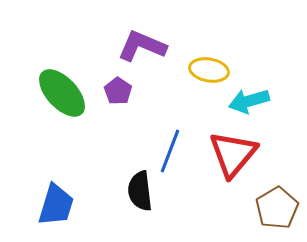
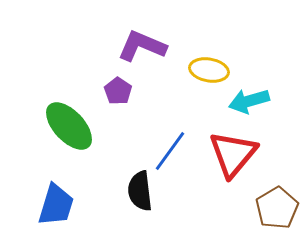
green ellipse: moved 7 px right, 33 px down
blue line: rotated 15 degrees clockwise
